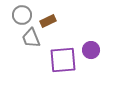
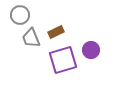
gray circle: moved 2 px left
brown rectangle: moved 8 px right, 11 px down
purple square: rotated 12 degrees counterclockwise
